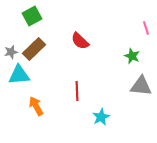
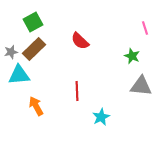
green square: moved 1 px right, 6 px down
pink line: moved 1 px left
